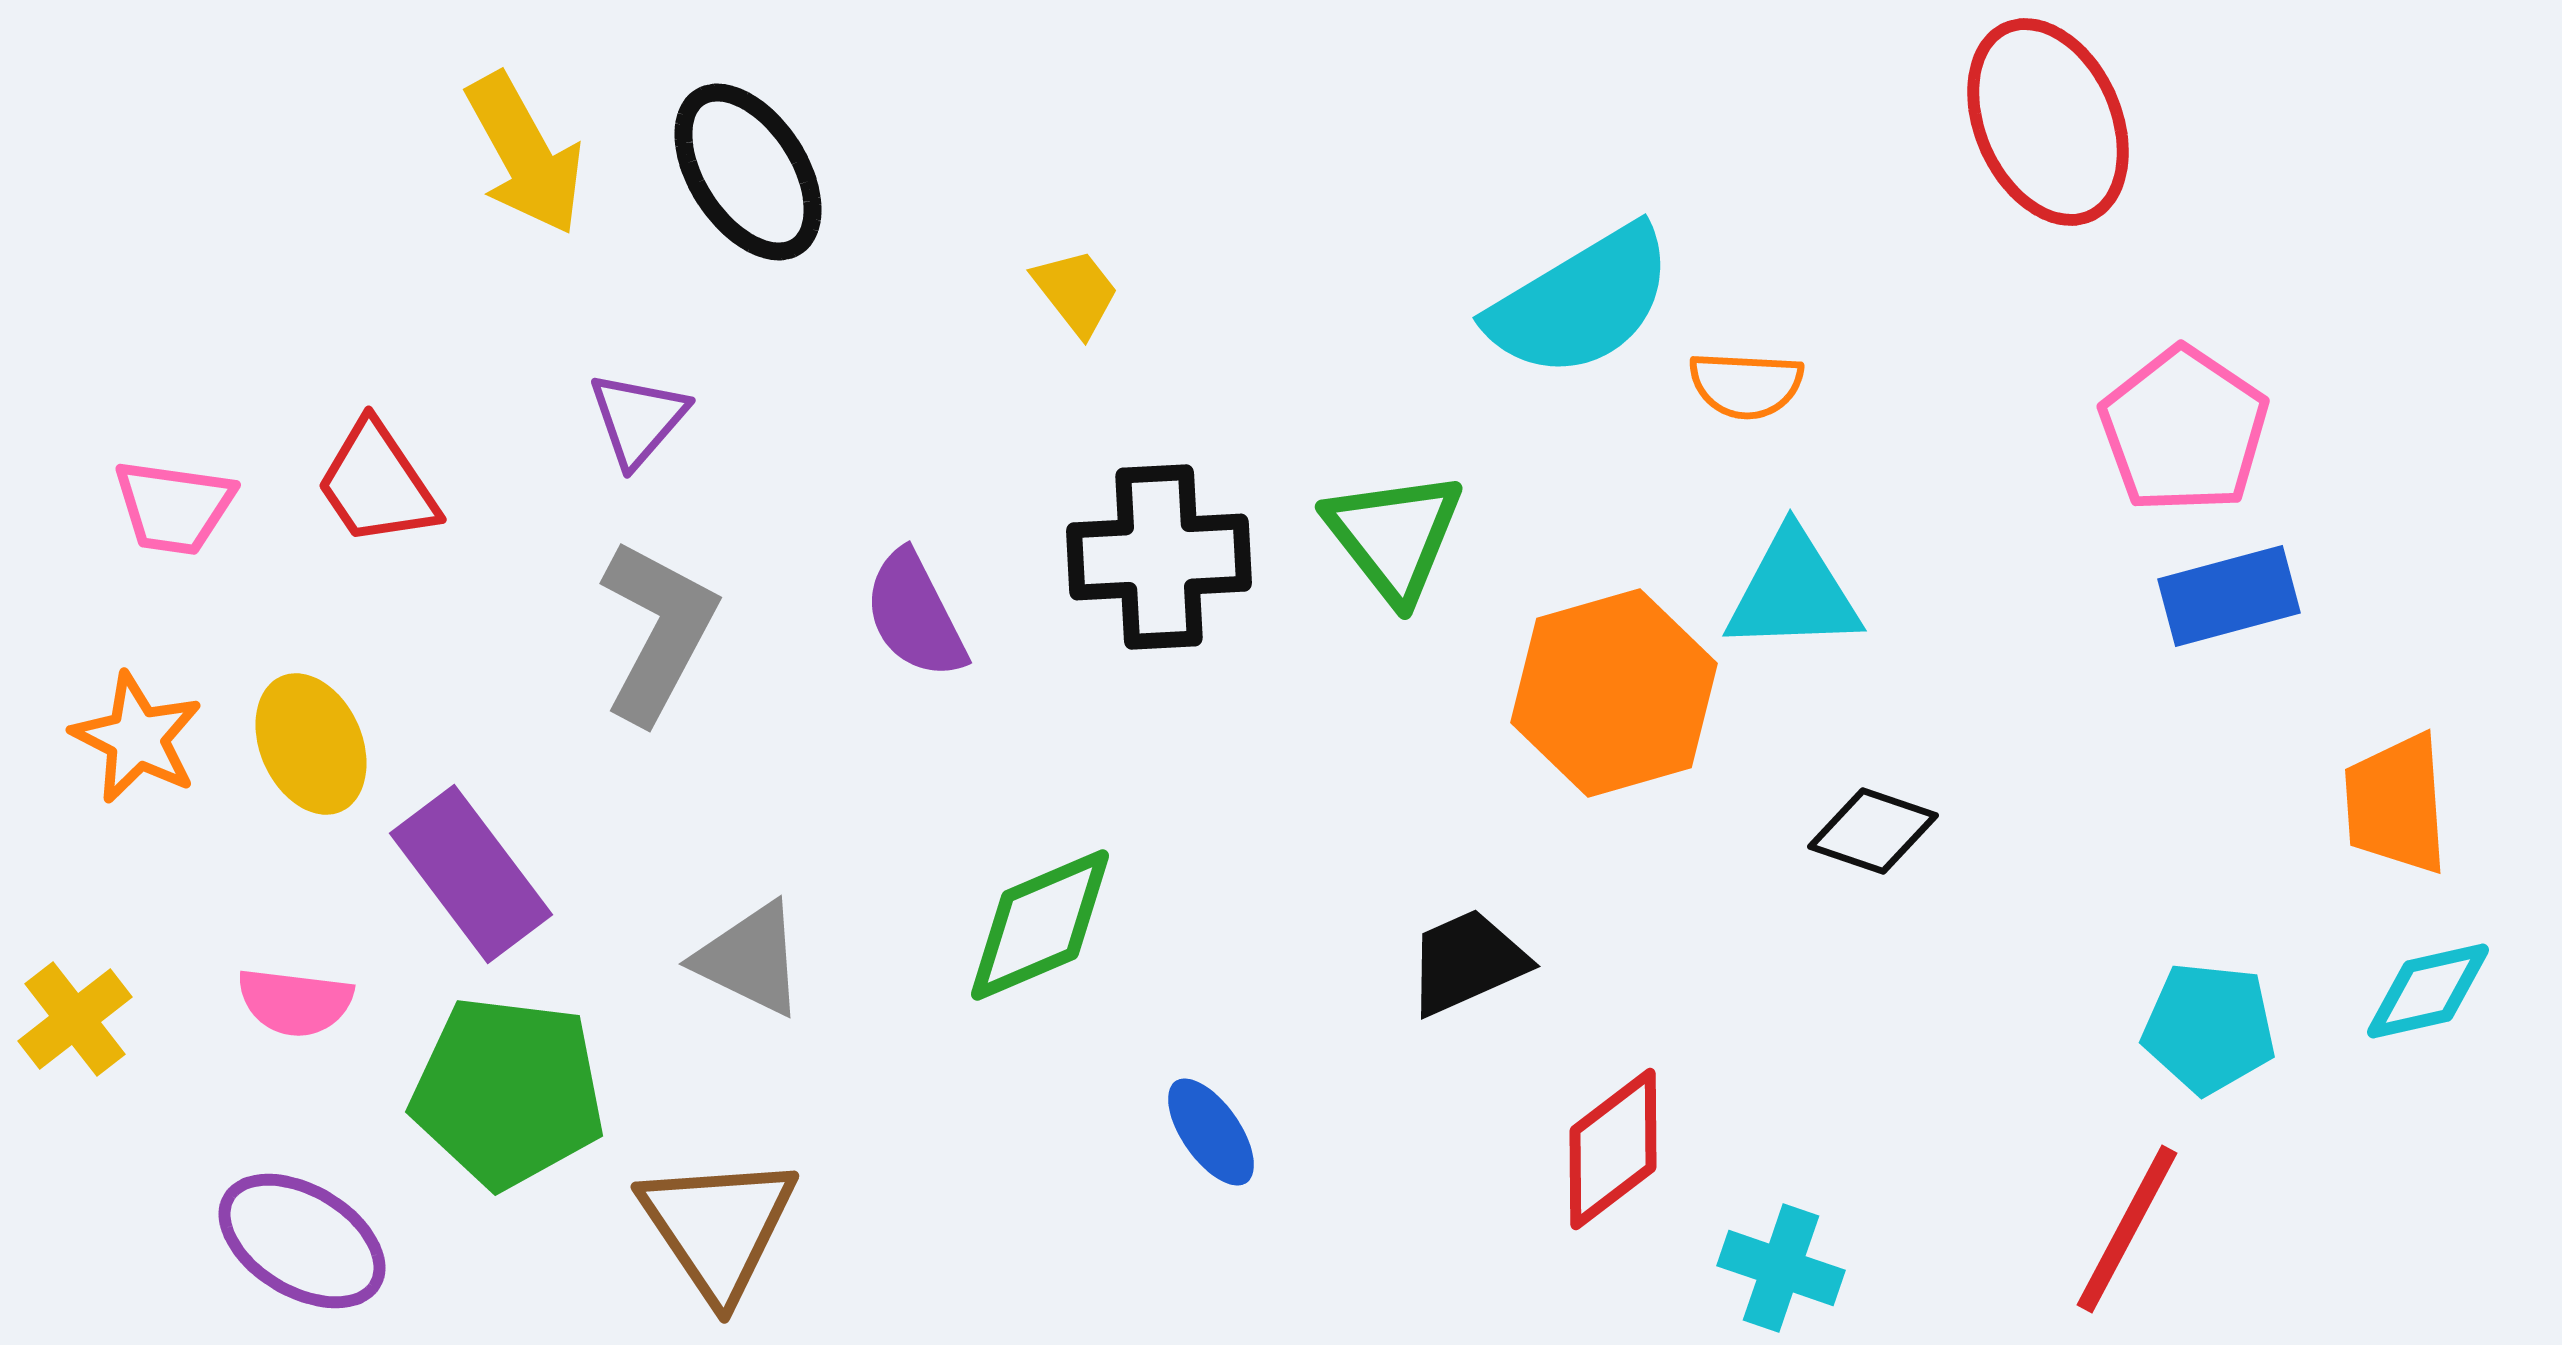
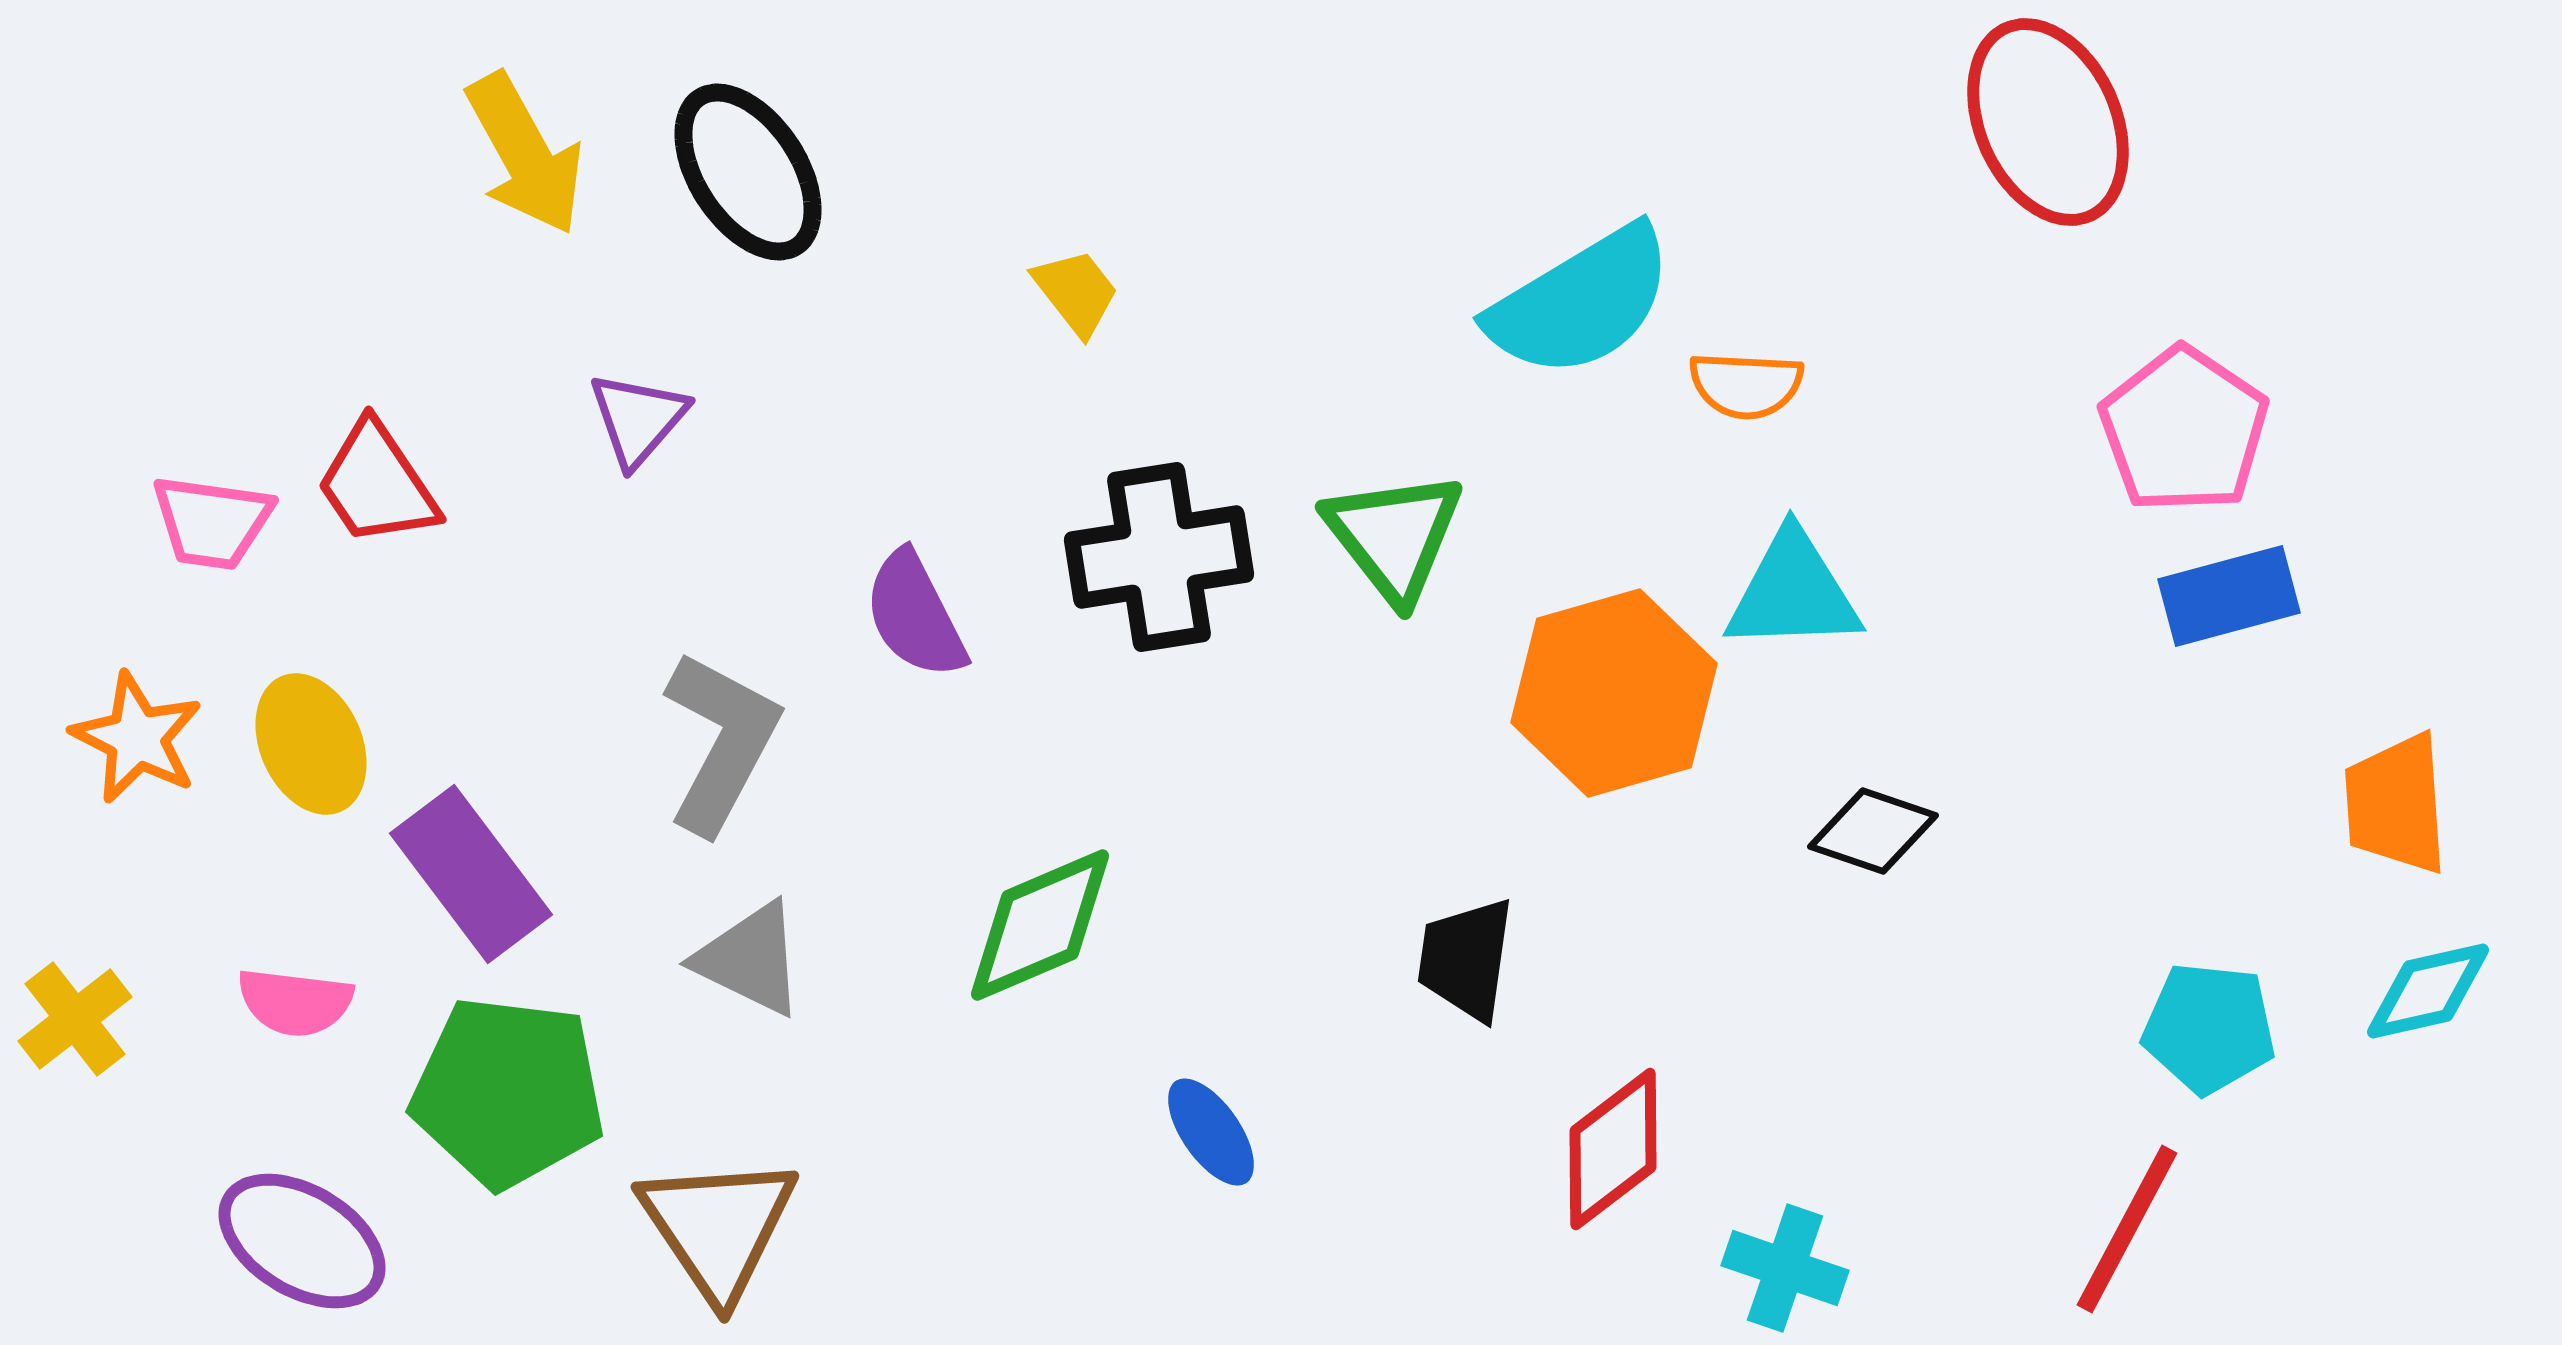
pink trapezoid: moved 38 px right, 15 px down
black cross: rotated 6 degrees counterclockwise
gray L-shape: moved 63 px right, 111 px down
black trapezoid: moved 1 px left, 3 px up; rotated 58 degrees counterclockwise
cyan cross: moved 4 px right
